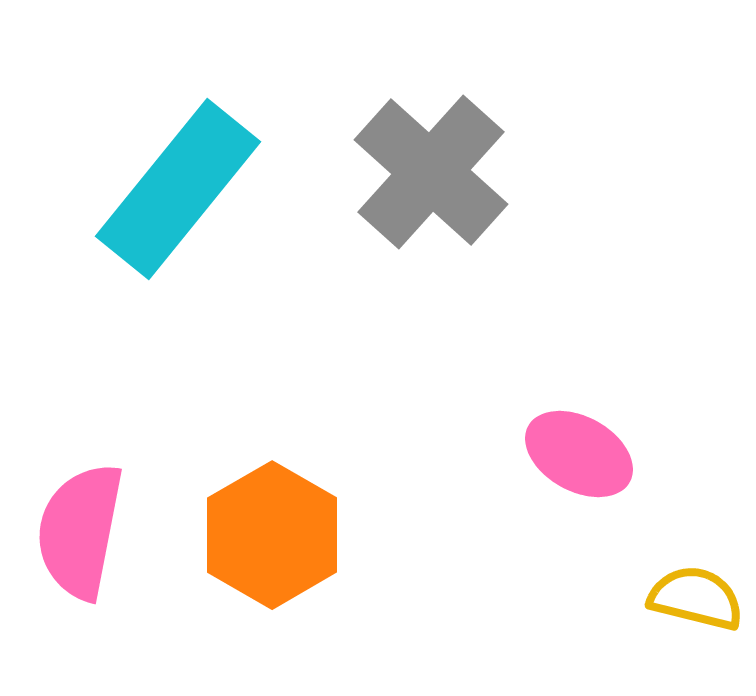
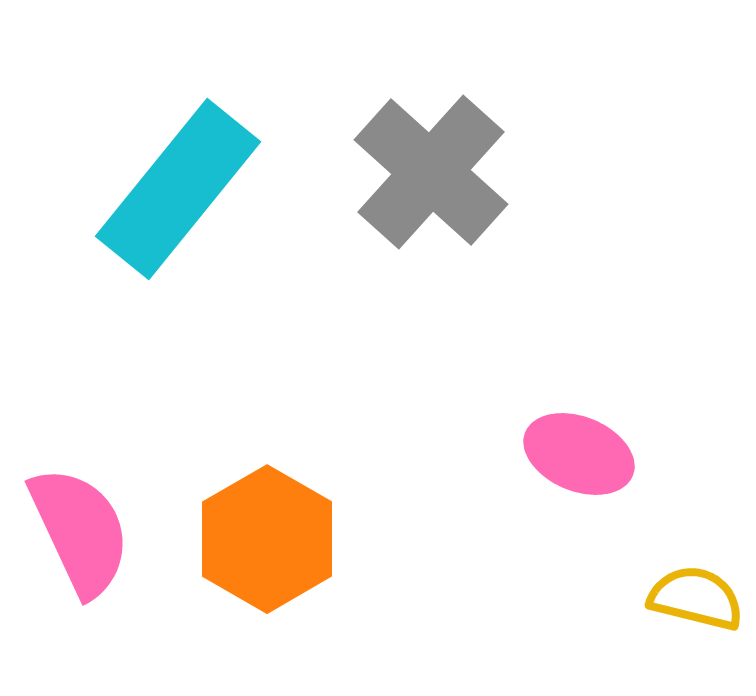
pink ellipse: rotated 7 degrees counterclockwise
pink semicircle: rotated 144 degrees clockwise
orange hexagon: moved 5 px left, 4 px down
